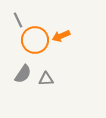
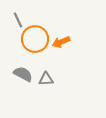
orange arrow: moved 6 px down
orange circle: moved 1 px up
gray semicircle: rotated 96 degrees counterclockwise
